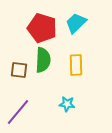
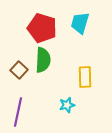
cyan trapezoid: moved 4 px right; rotated 30 degrees counterclockwise
yellow rectangle: moved 9 px right, 12 px down
brown square: rotated 36 degrees clockwise
cyan star: moved 1 px down; rotated 21 degrees counterclockwise
purple line: rotated 28 degrees counterclockwise
